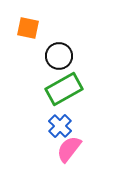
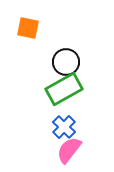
black circle: moved 7 px right, 6 px down
blue cross: moved 4 px right, 1 px down
pink semicircle: moved 1 px down
